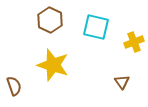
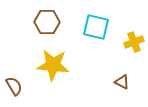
brown hexagon: moved 3 px left, 2 px down; rotated 25 degrees counterclockwise
yellow star: rotated 12 degrees counterclockwise
brown triangle: rotated 28 degrees counterclockwise
brown semicircle: rotated 12 degrees counterclockwise
